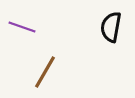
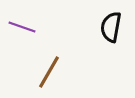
brown line: moved 4 px right
